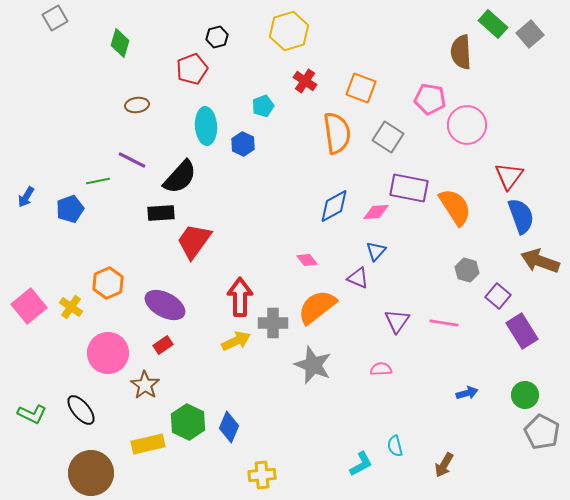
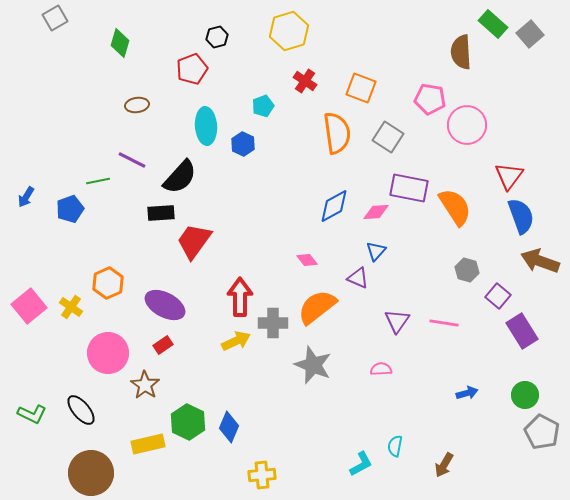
cyan semicircle at (395, 446): rotated 25 degrees clockwise
